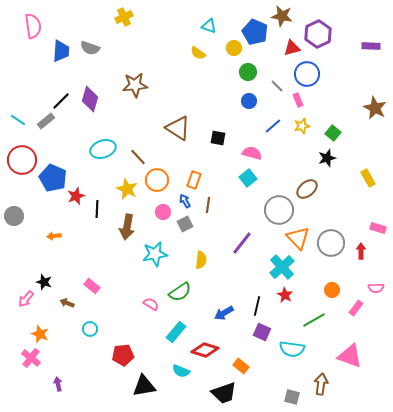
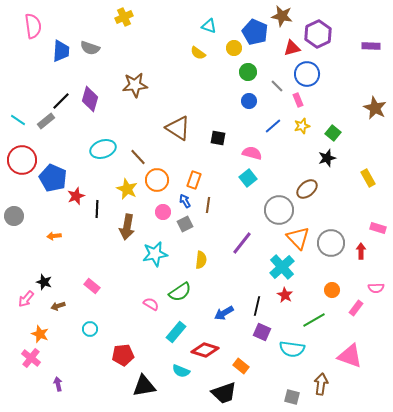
brown arrow at (67, 303): moved 9 px left, 3 px down; rotated 40 degrees counterclockwise
